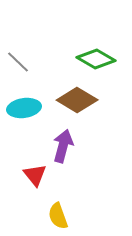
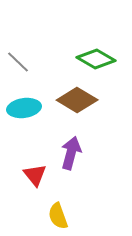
purple arrow: moved 8 px right, 7 px down
